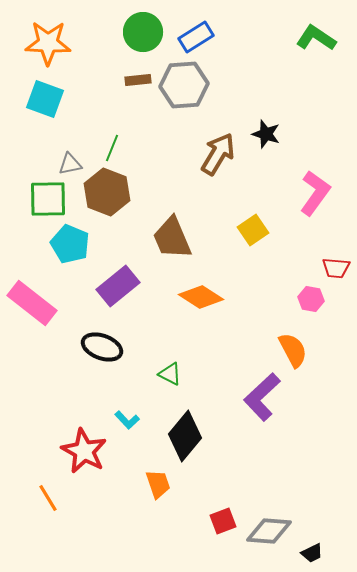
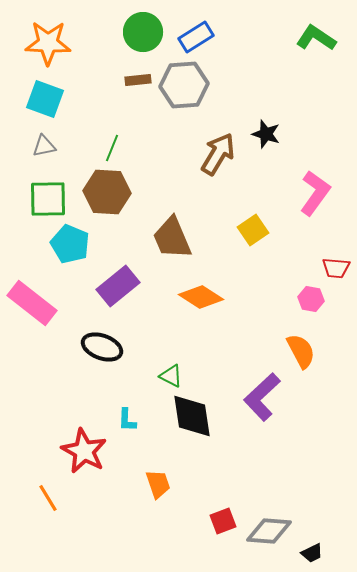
gray triangle: moved 26 px left, 18 px up
brown hexagon: rotated 18 degrees counterclockwise
orange semicircle: moved 8 px right, 1 px down
green triangle: moved 1 px right, 2 px down
cyan L-shape: rotated 45 degrees clockwise
black diamond: moved 7 px right, 20 px up; rotated 48 degrees counterclockwise
